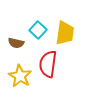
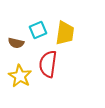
cyan square: rotated 24 degrees clockwise
